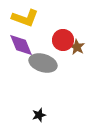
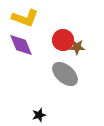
brown star: rotated 28 degrees counterclockwise
gray ellipse: moved 22 px right, 11 px down; rotated 24 degrees clockwise
